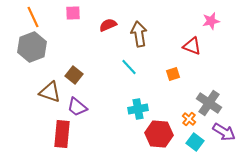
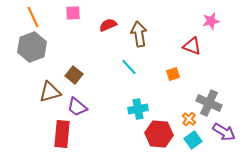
brown triangle: rotated 35 degrees counterclockwise
gray cross: rotated 10 degrees counterclockwise
cyan square: moved 2 px left, 2 px up; rotated 18 degrees clockwise
